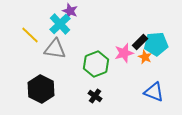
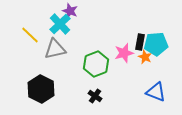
black rectangle: rotated 35 degrees counterclockwise
gray triangle: rotated 20 degrees counterclockwise
blue triangle: moved 2 px right
